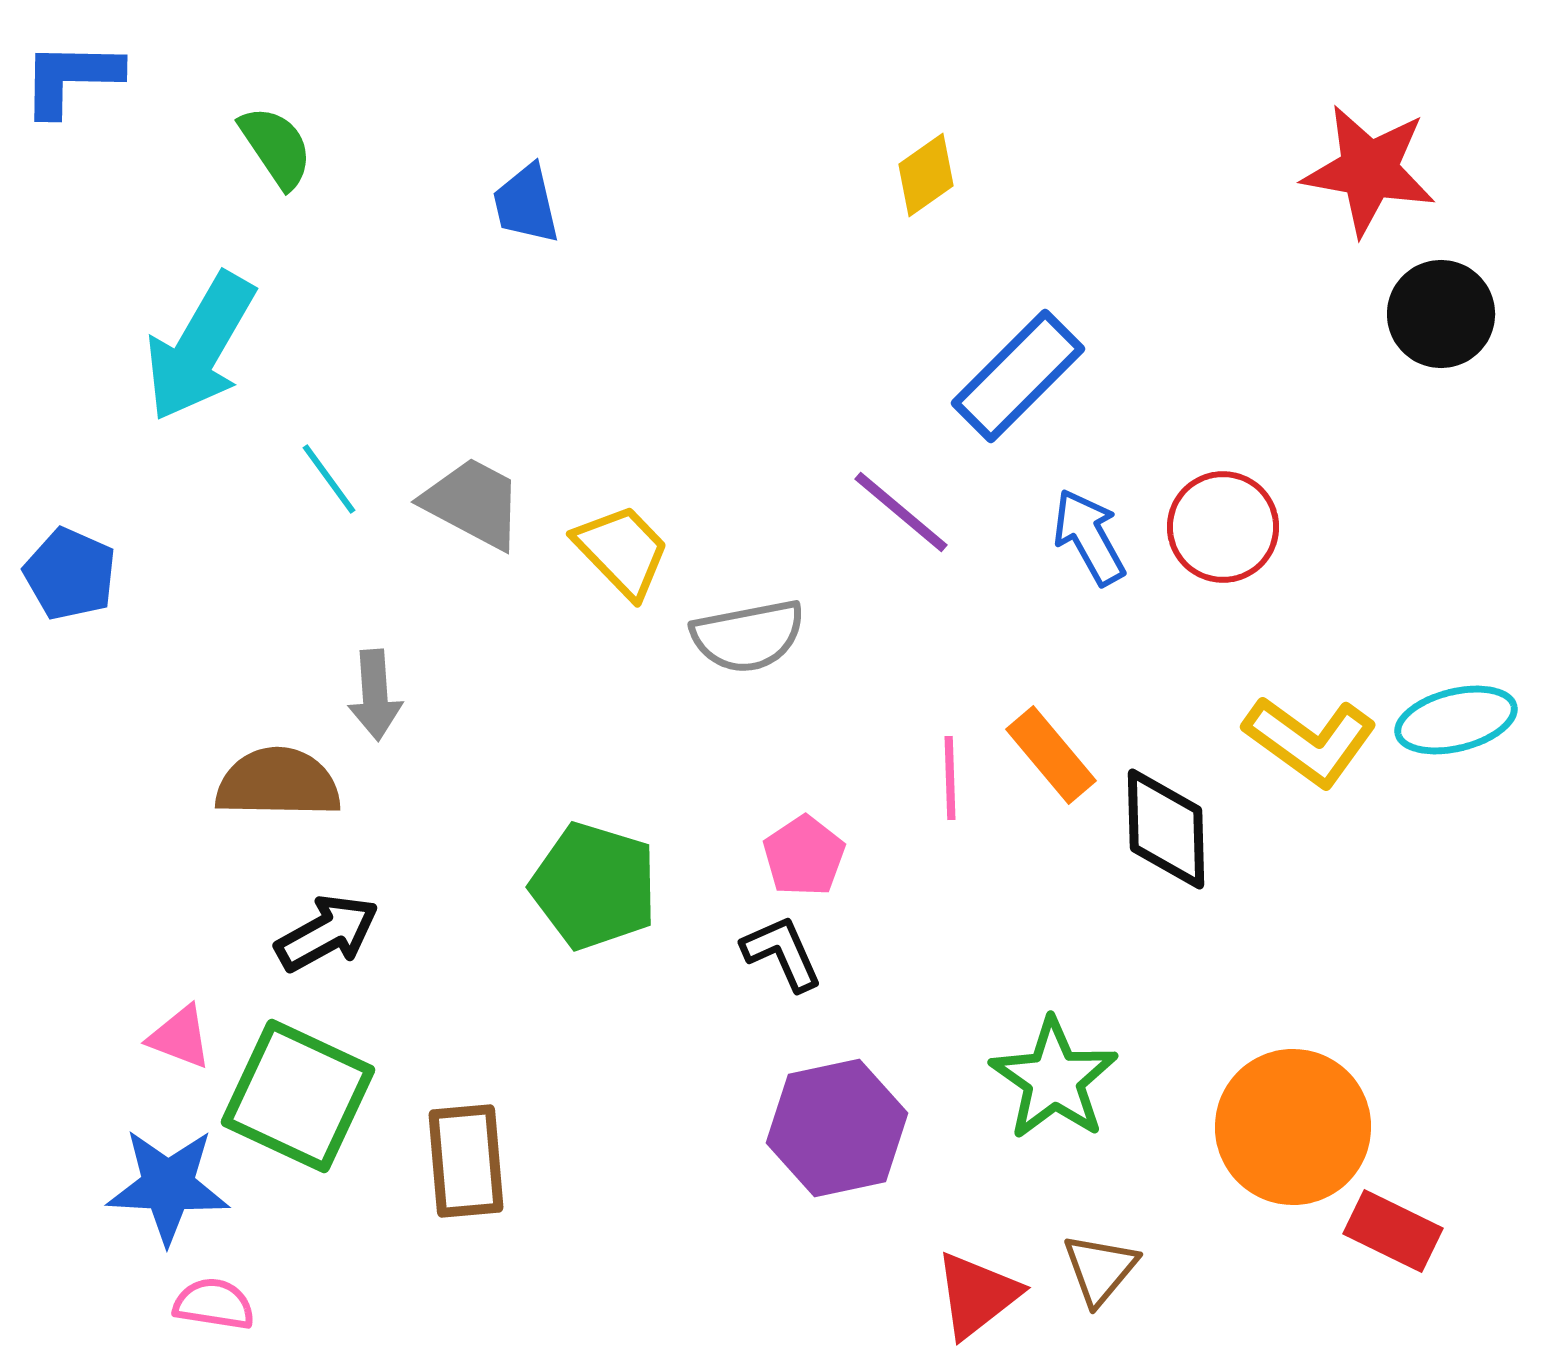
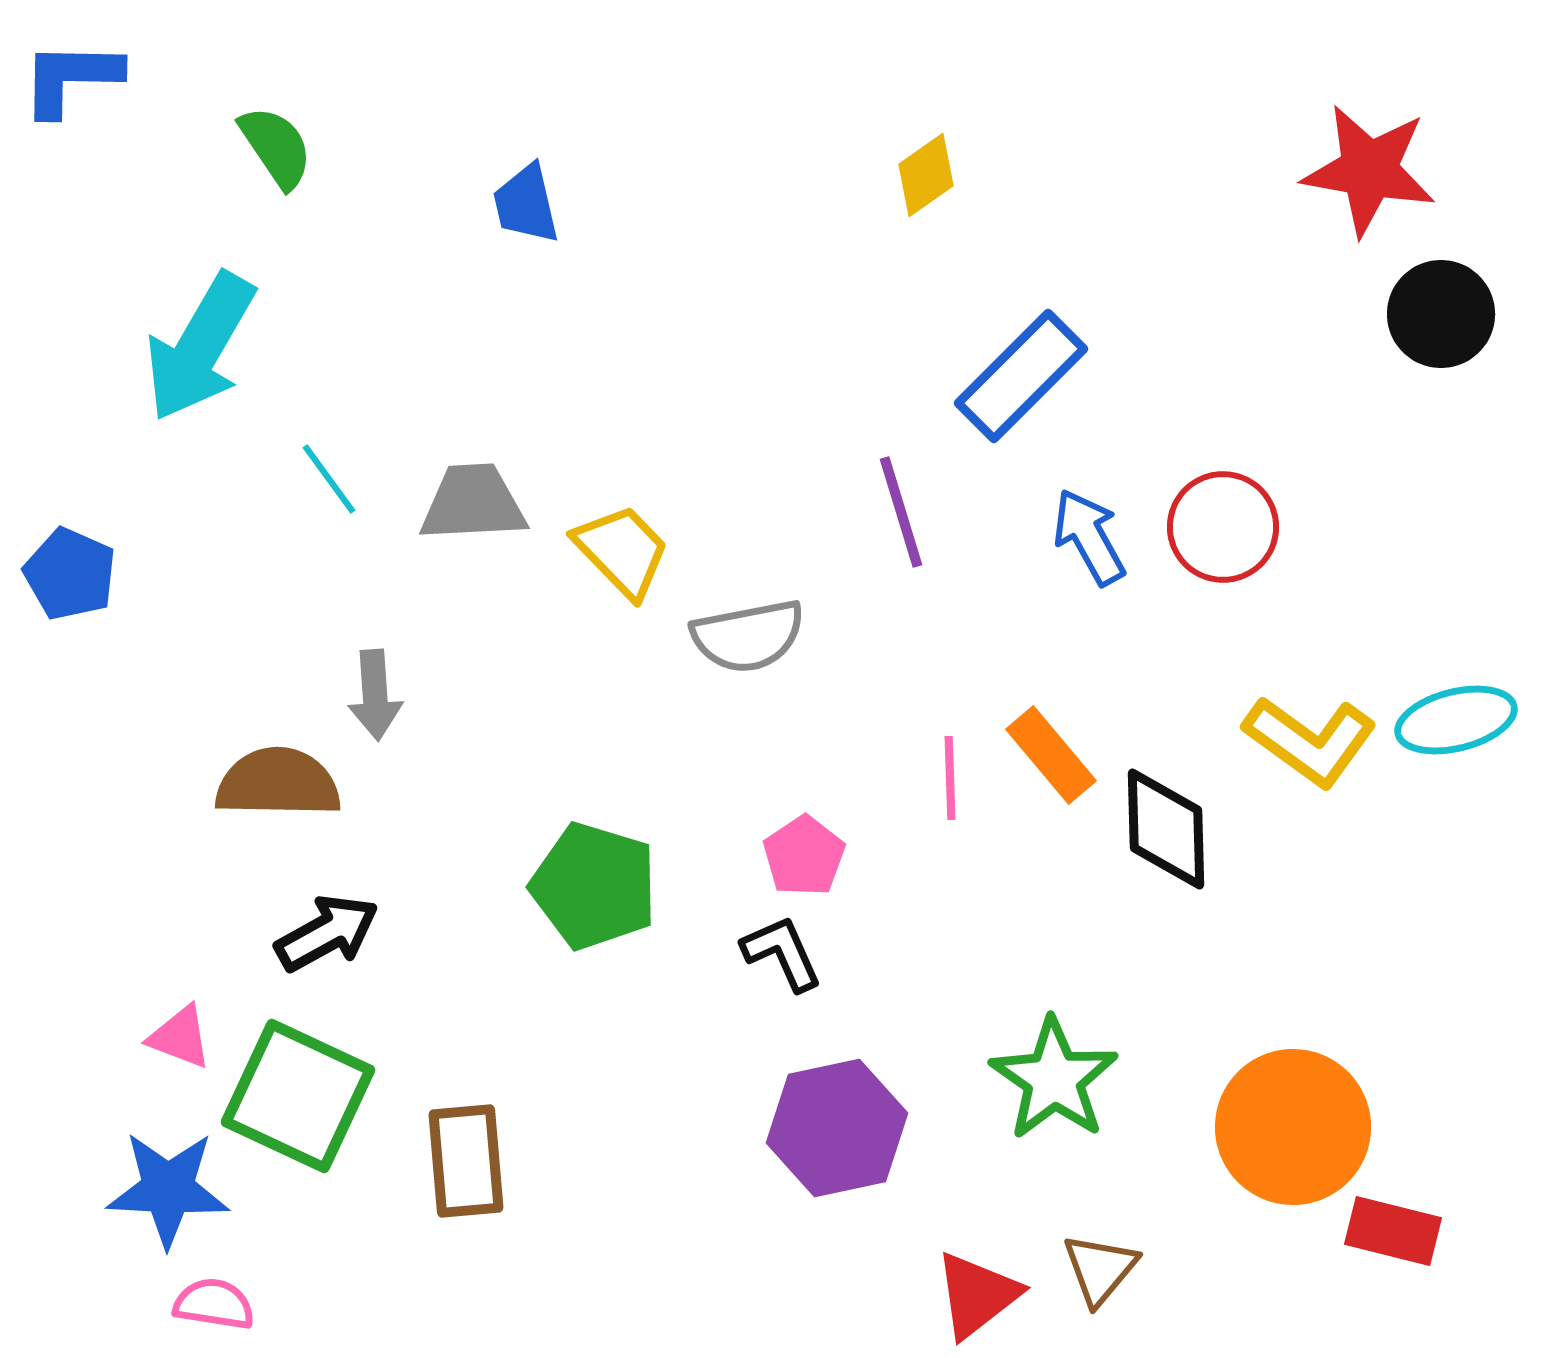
blue rectangle: moved 3 px right
gray trapezoid: rotated 31 degrees counterclockwise
purple line: rotated 33 degrees clockwise
blue star: moved 3 px down
red rectangle: rotated 12 degrees counterclockwise
